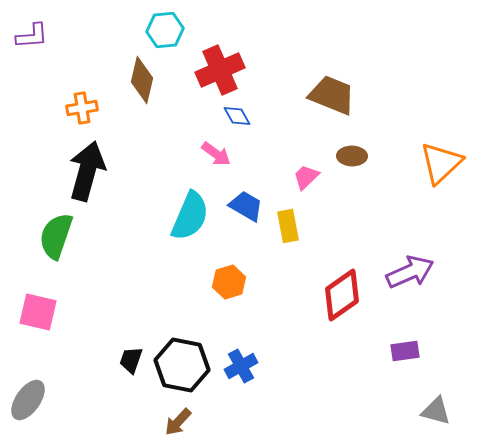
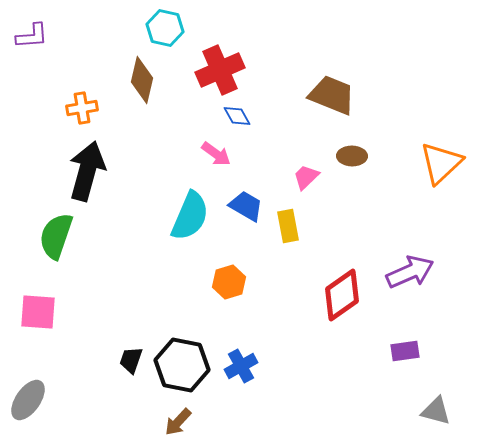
cyan hexagon: moved 2 px up; rotated 18 degrees clockwise
pink square: rotated 9 degrees counterclockwise
